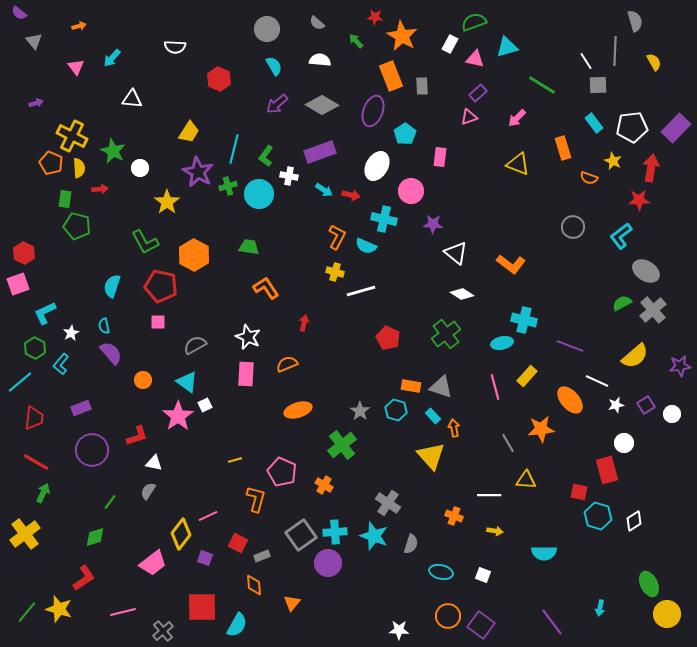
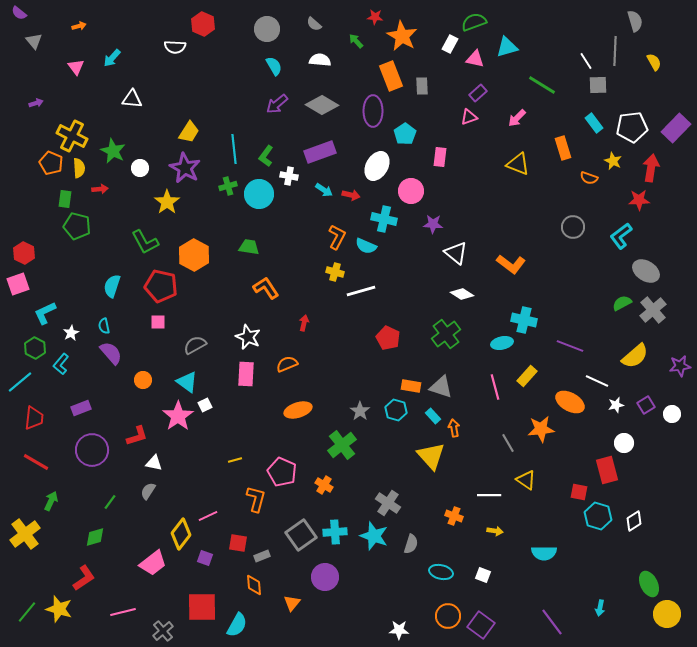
gray semicircle at (317, 23): moved 3 px left, 1 px down
red hexagon at (219, 79): moved 16 px left, 55 px up
purple ellipse at (373, 111): rotated 20 degrees counterclockwise
cyan line at (234, 149): rotated 20 degrees counterclockwise
purple star at (198, 172): moved 13 px left, 4 px up
orange ellipse at (570, 400): moved 2 px down; rotated 20 degrees counterclockwise
yellow triangle at (526, 480): rotated 30 degrees clockwise
green arrow at (43, 493): moved 8 px right, 8 px down
red square at (238, 543): rotated 18 degrees counterclockwise
purple circle at (328, 563): moved 3 px left, 14 px down
